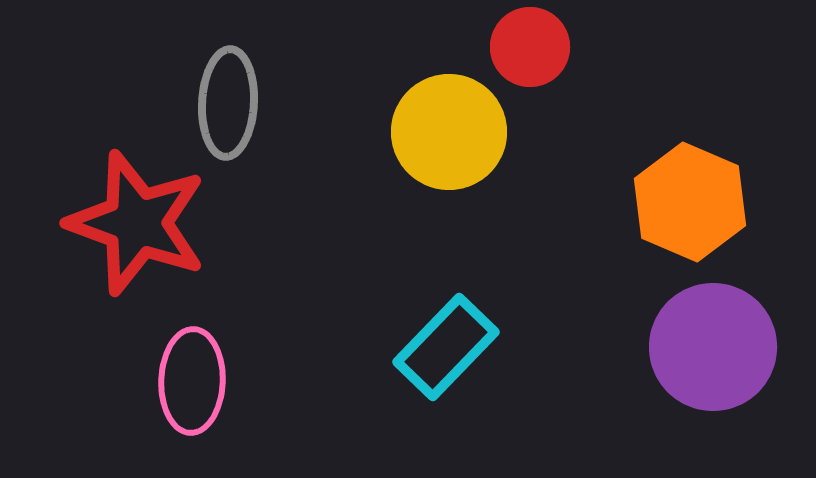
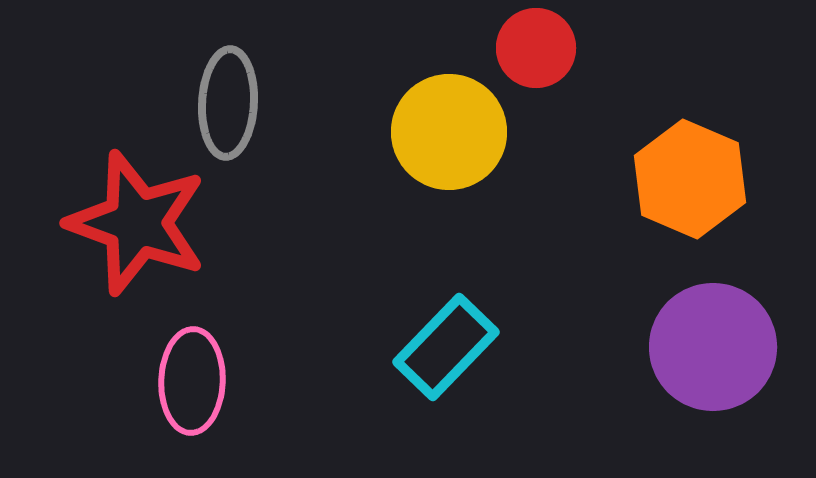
red circle: moved 6 px right, 1 px down
orange hexagon: moved 23 px up
